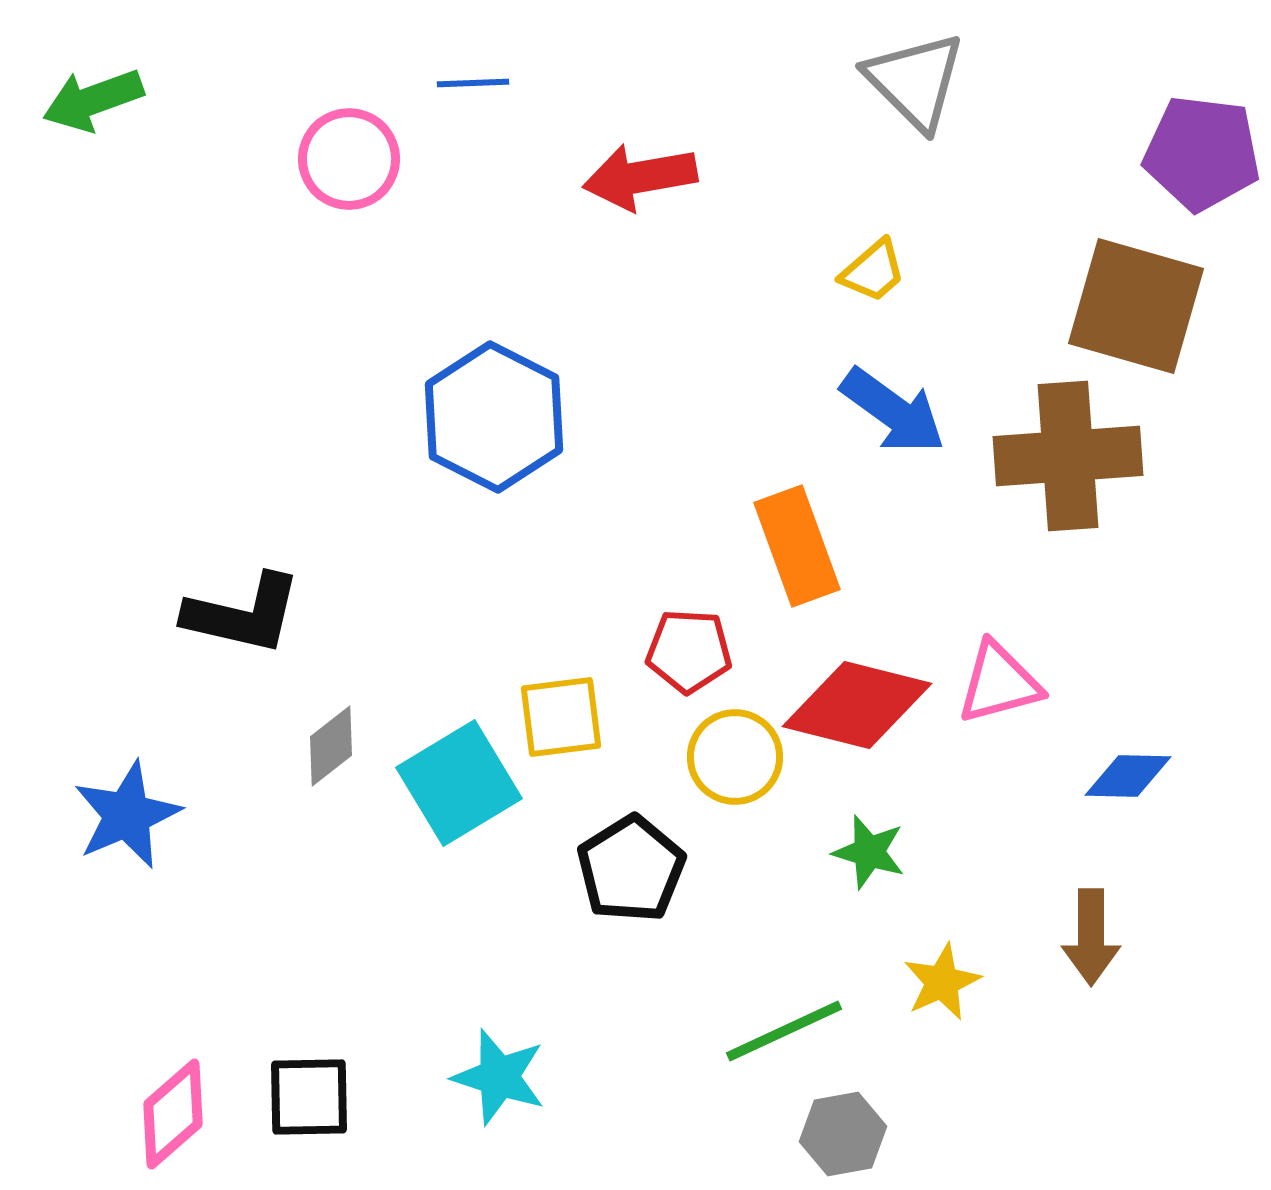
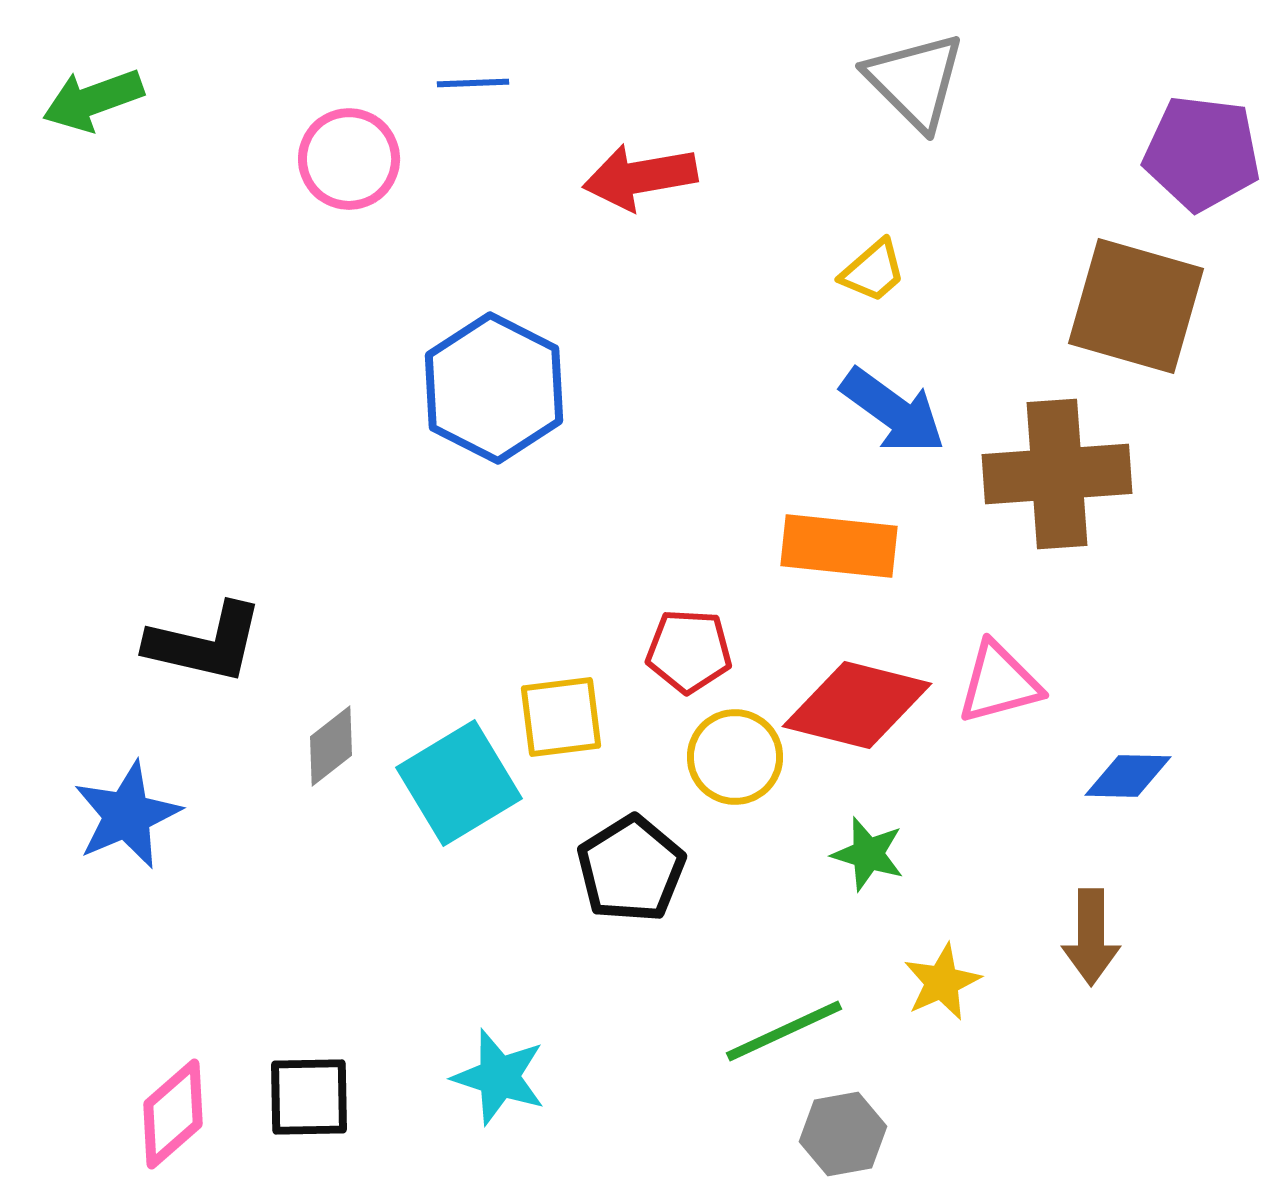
blue hexagon: moved 29 px up
brown cross: moved 11 px left, 18 px down
orange rectangle: moved 42 px right; rotated 64 degrees counterclockwise
black L-shape: moved 38 px left, 29 px down
green star: moved 1 px left, 2 px down
